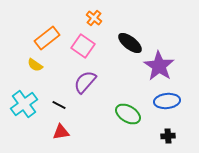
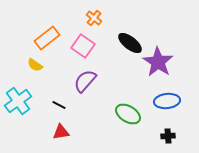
purple star: moved 1 px left, 4 px up
purple semicircle: moved 1 px up
cyan cross: moved 6 px left, 3 px up
